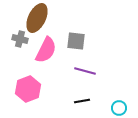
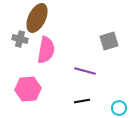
gray square: moved 33 px right; rotated 24 degrees counterclockwise
pink semicircle: rotated 16 degrees counterclockwise
pink hexagon: rotated 15 degrees clockwise
